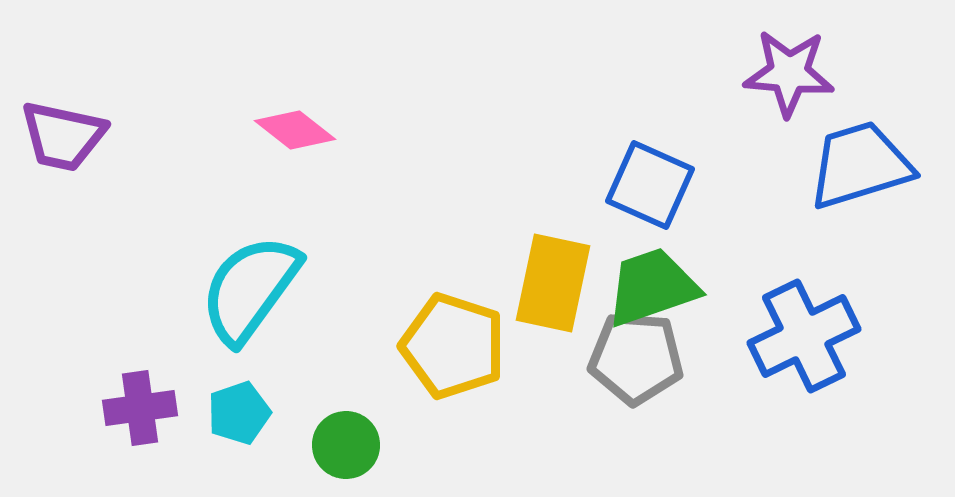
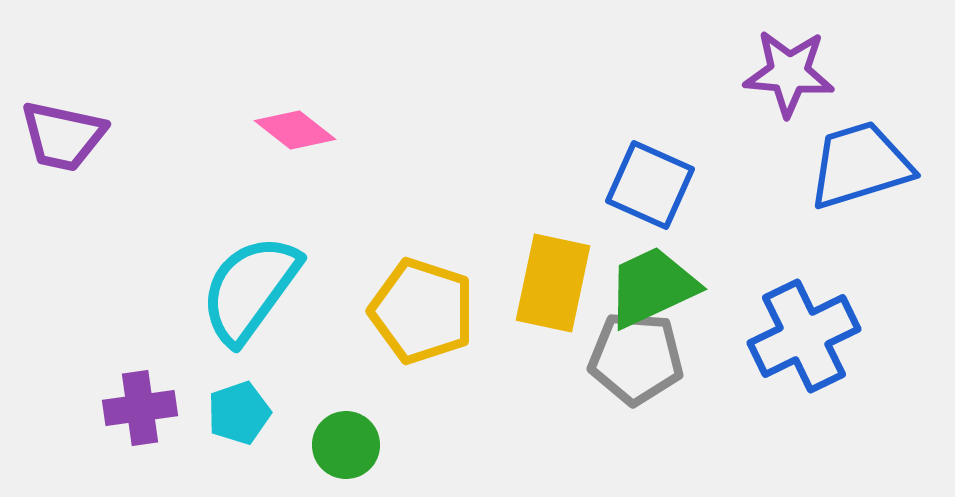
green trapezoid: rotated 6 degrees counterclockwise
yellow pentagon: moved 31 px left, 35 px up
